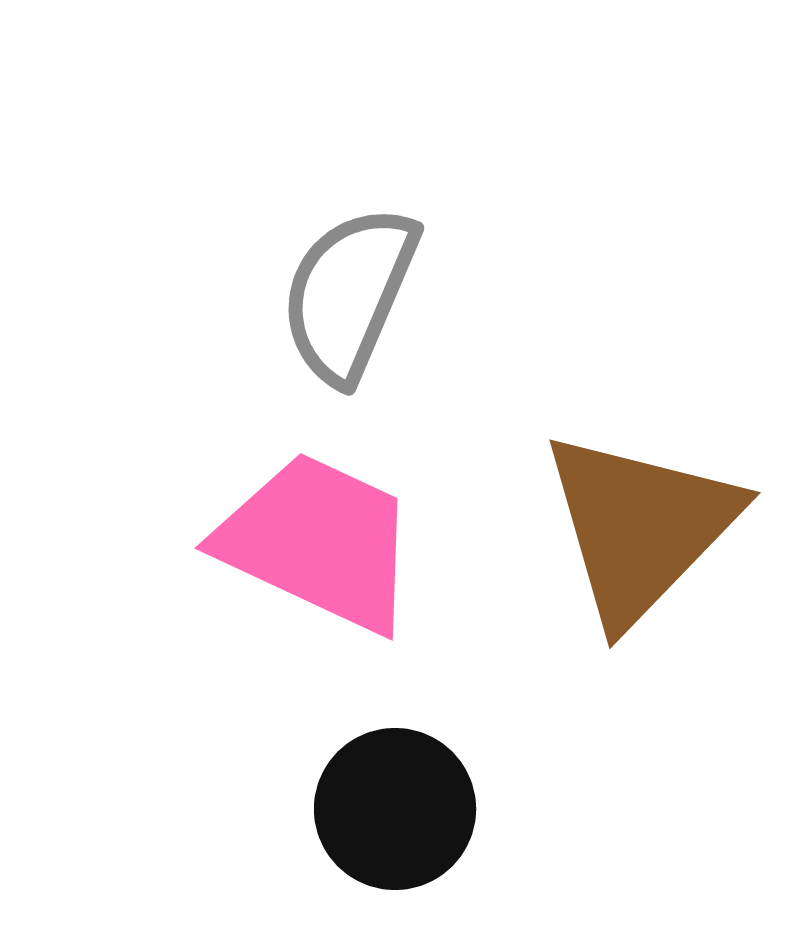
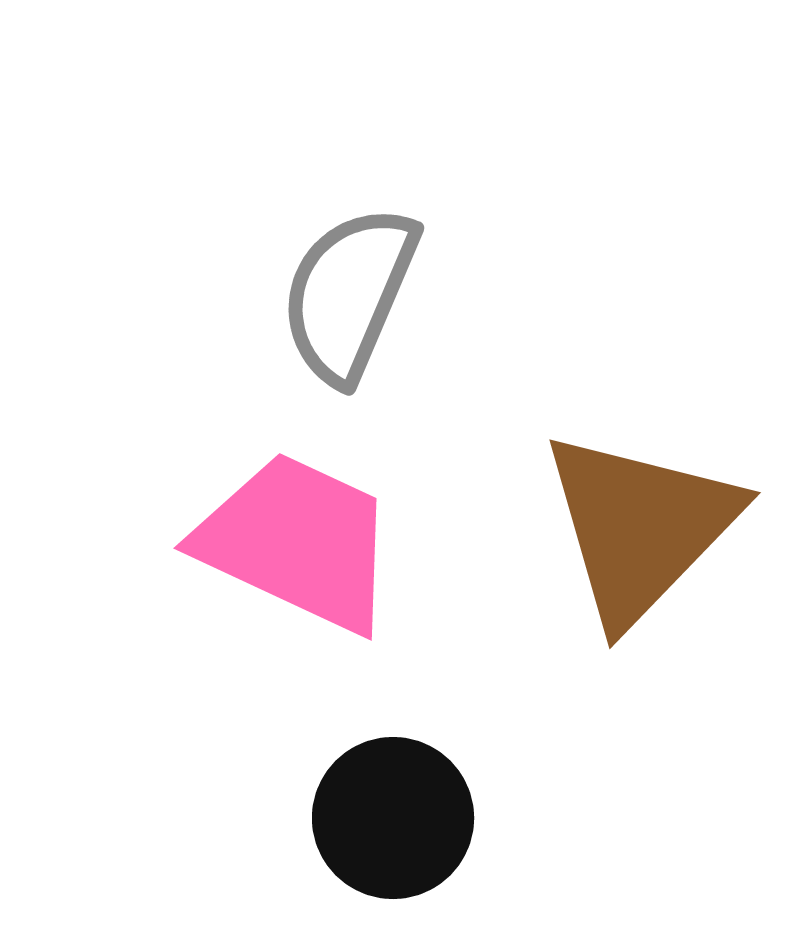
pink trapezoid: moved 21 px left
black circle: moved 2 px left, 9 px down
